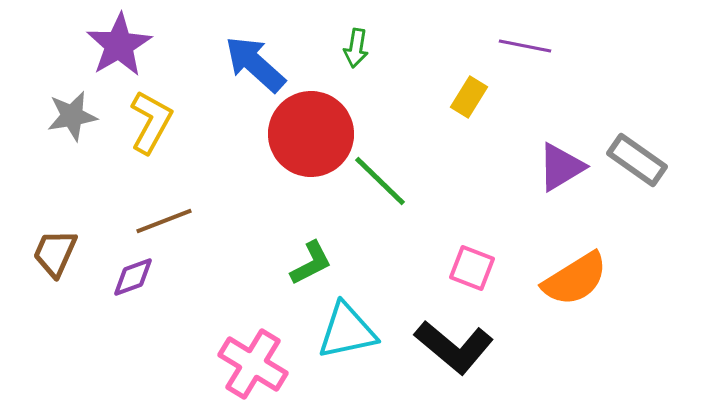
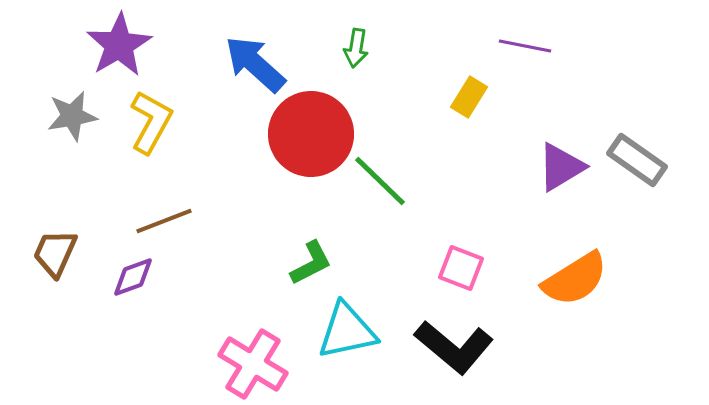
pink square: moved 11 px left
